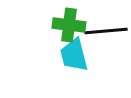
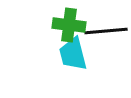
cyan trapezoid: moved 1 px left, 1 px up
